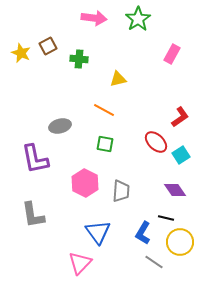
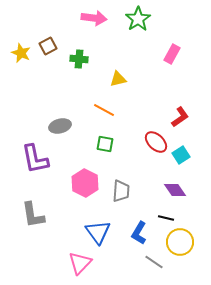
blue L-shape: moved 4 px left
